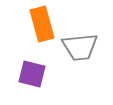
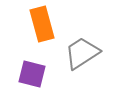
gray trapezoid: moved 2 px right, 6 px down; rotated 153 degrees clockwise
